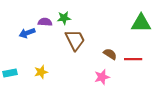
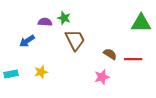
green star: rotated 24 degrees clockwise
blue arrow: moved 8 px down; rotated 14 degrees counterclockwise
cyan rectangle: moved 1 px right, 1 px down
